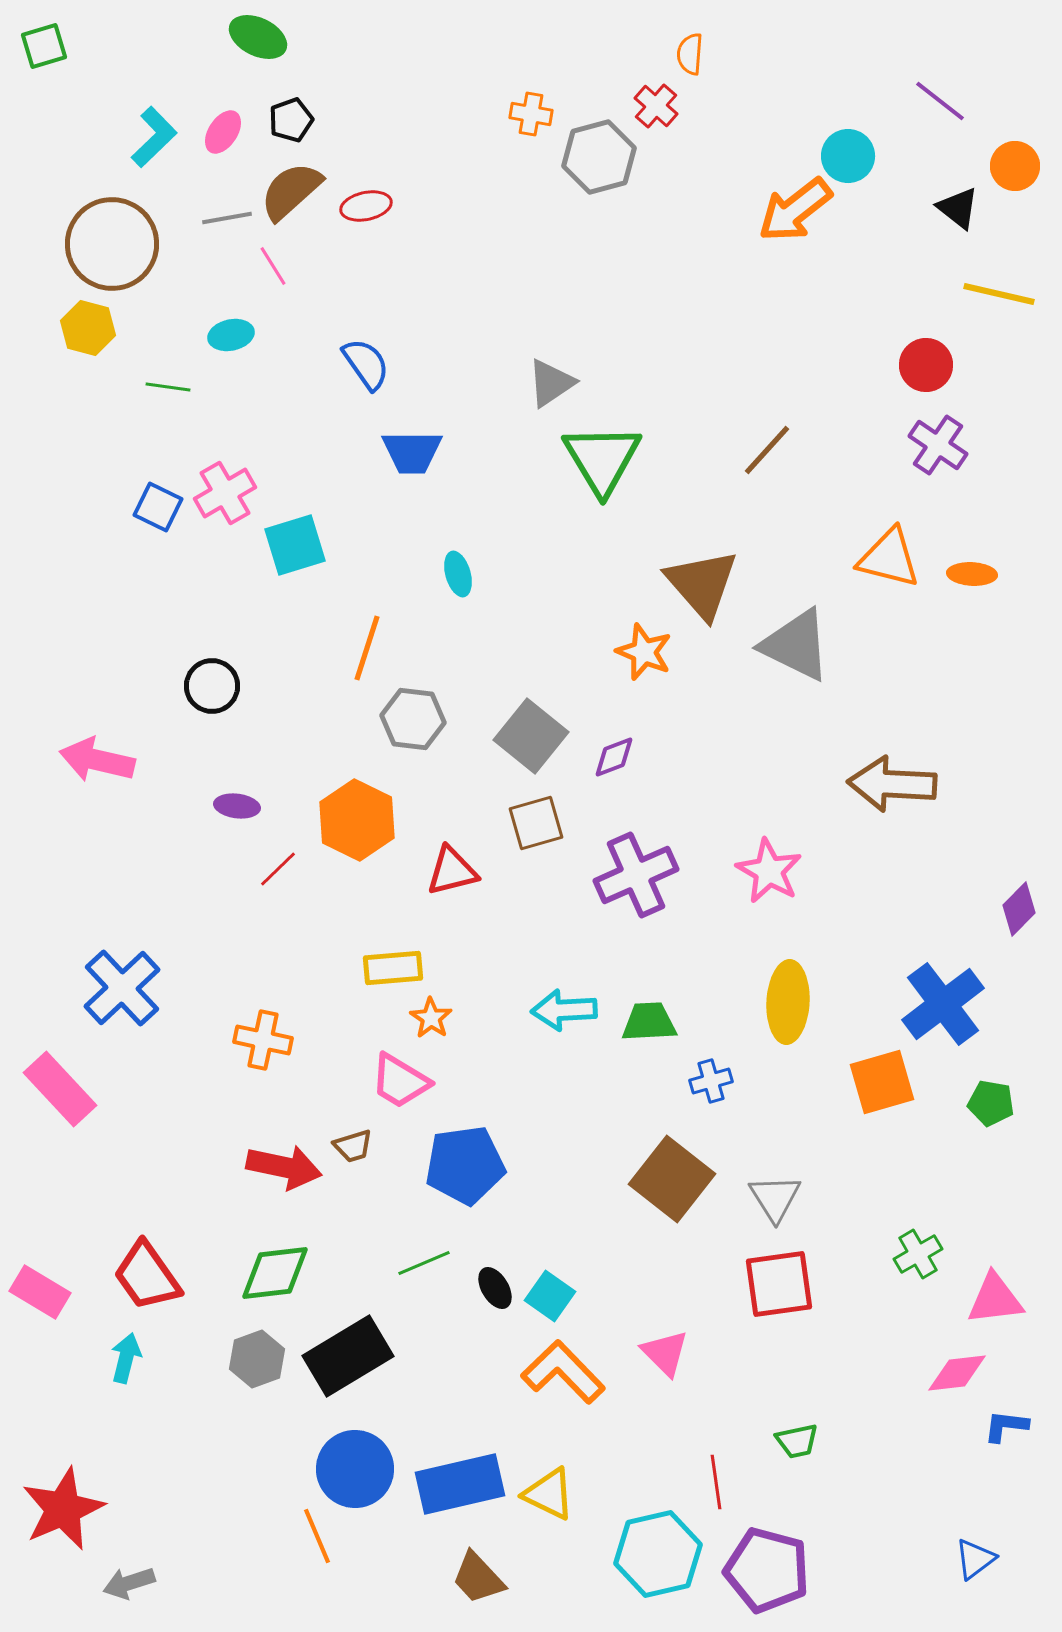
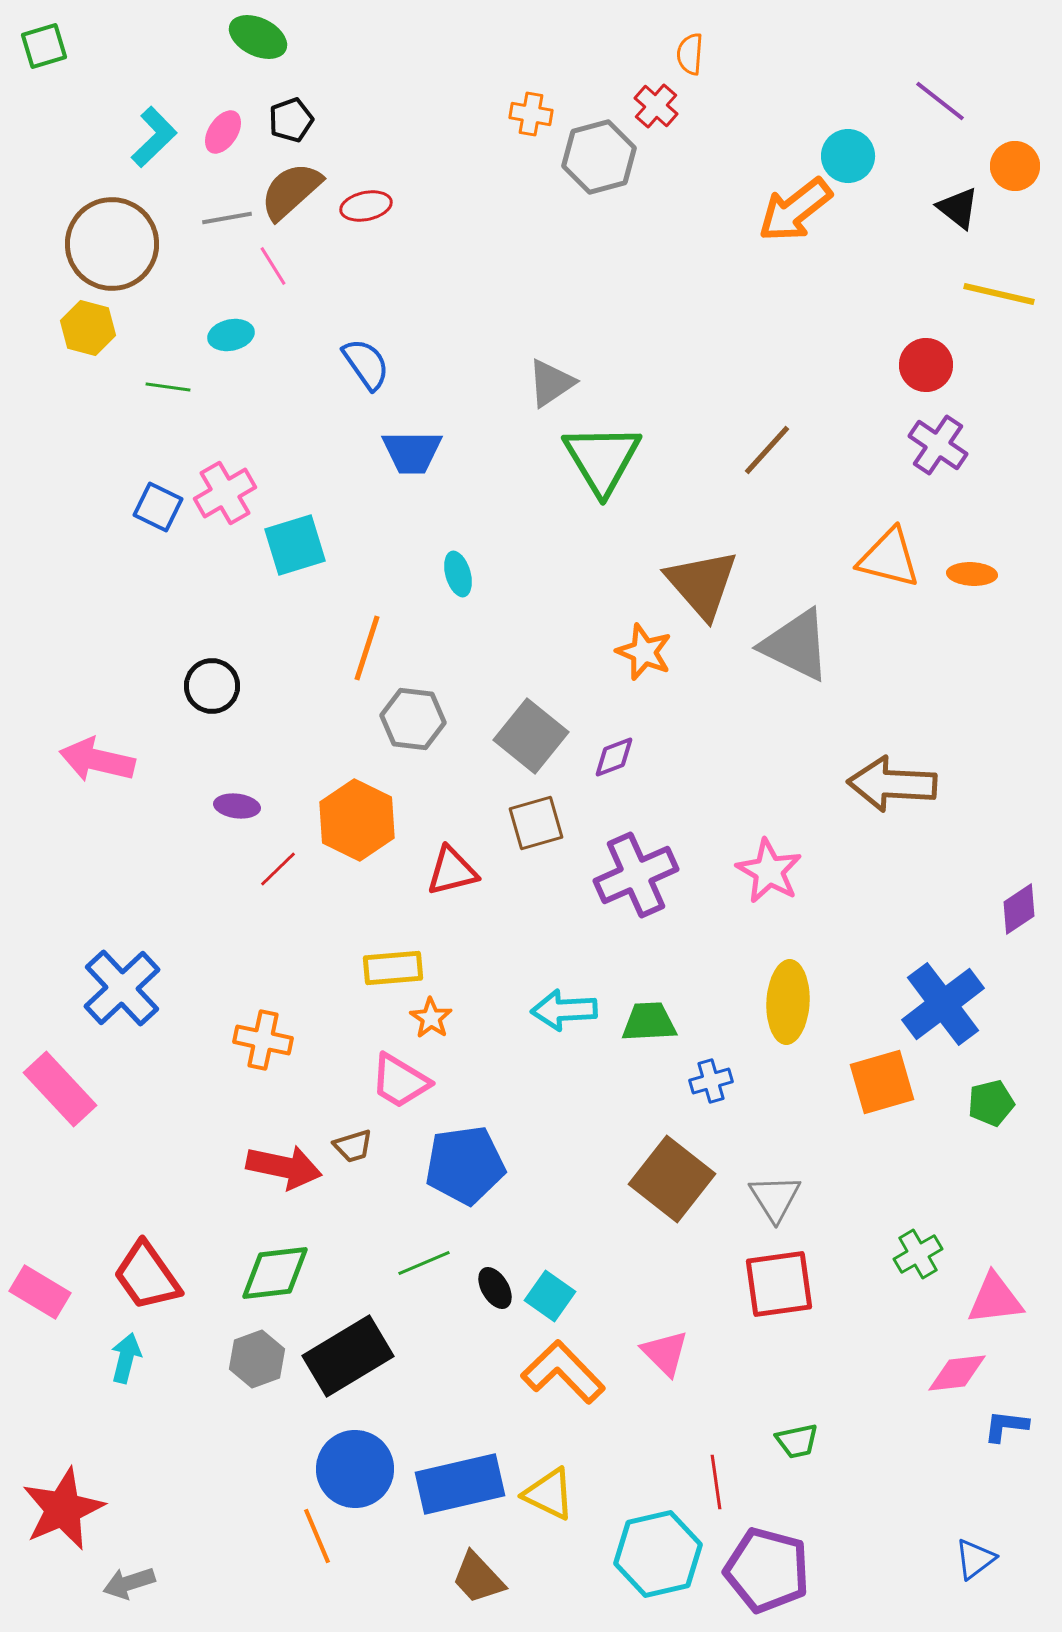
purple diamond at (1019, 909): rotated 12 degrees clockwise
green pentagon at (991, 1103): rotated 24 degrees counterclockwise
